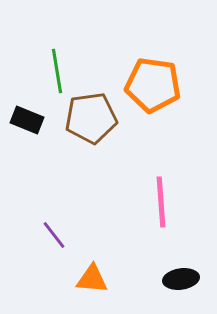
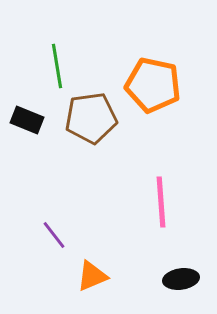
green line: moved 5 px up
orange pentagon: rotated 4 degrees clockwise
orange triangle: moved 3 px up; rotated 28 degrees counterclockwise
